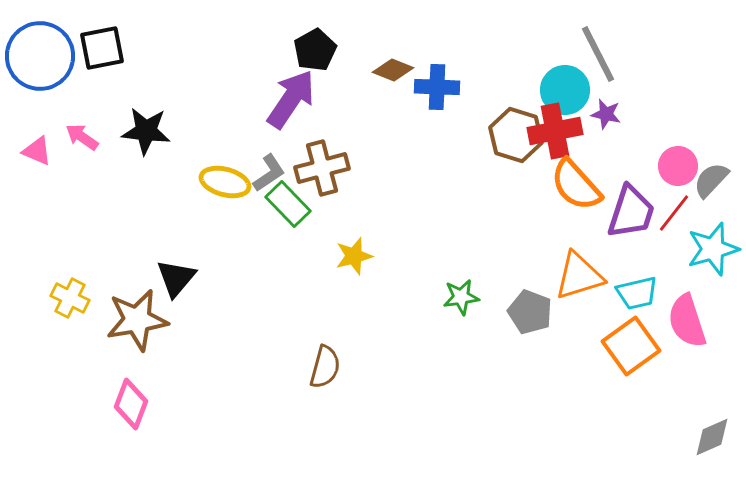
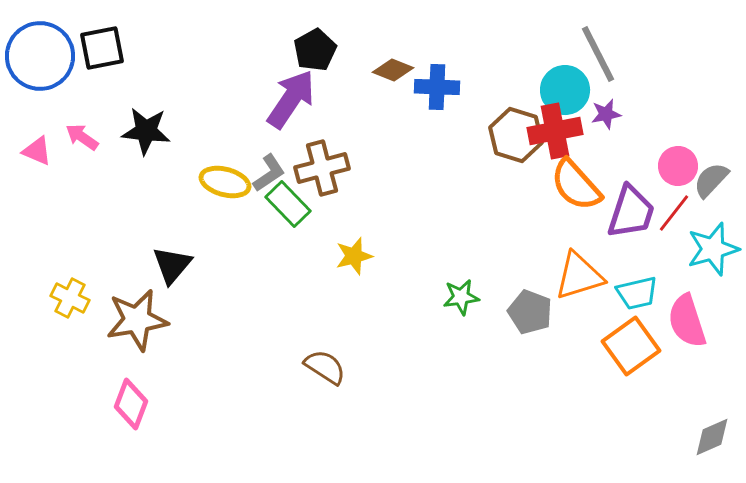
purple star: rotated 24 degrees counterclockwise
black triangle: moved 4 px left, 13 px up
brown semicircle: rotated 72 degrees counterclockwise
